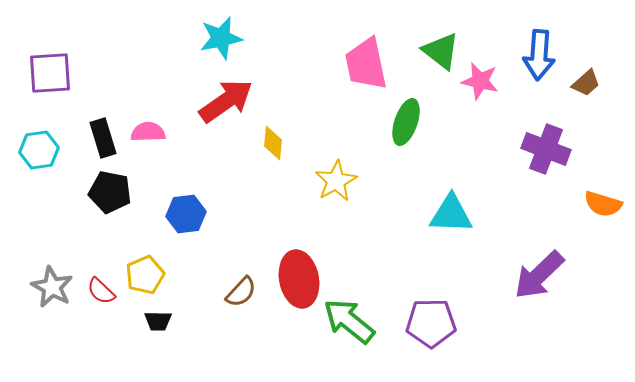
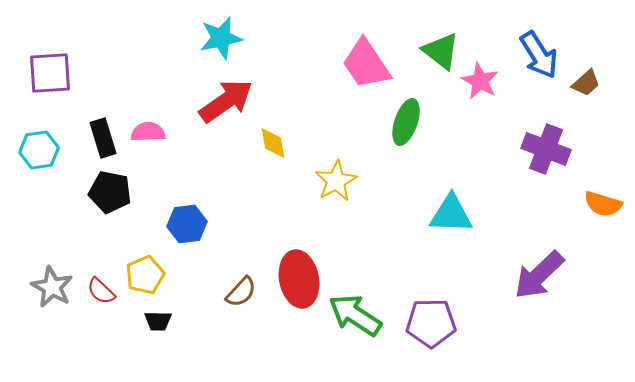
blue arrow: rotated 36 degrees counterclockwise
pink trapezoid: rotated 22 degrees counterclockwise
pink star: rotated 15 degrees clockwise
yellow diamond: rotated 16 degrees counterclockwise
blue hexagon: moved 1 px right, 10 px down
green arrow: moved 6 px right, 6 px up; rotated 6 degrees counterclockwise
